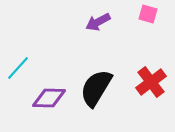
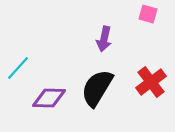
purple arrow: moved 6 px right, 17 px down; rotated 50 degrees counterclockwise
black semicircle: moved 1 px right
